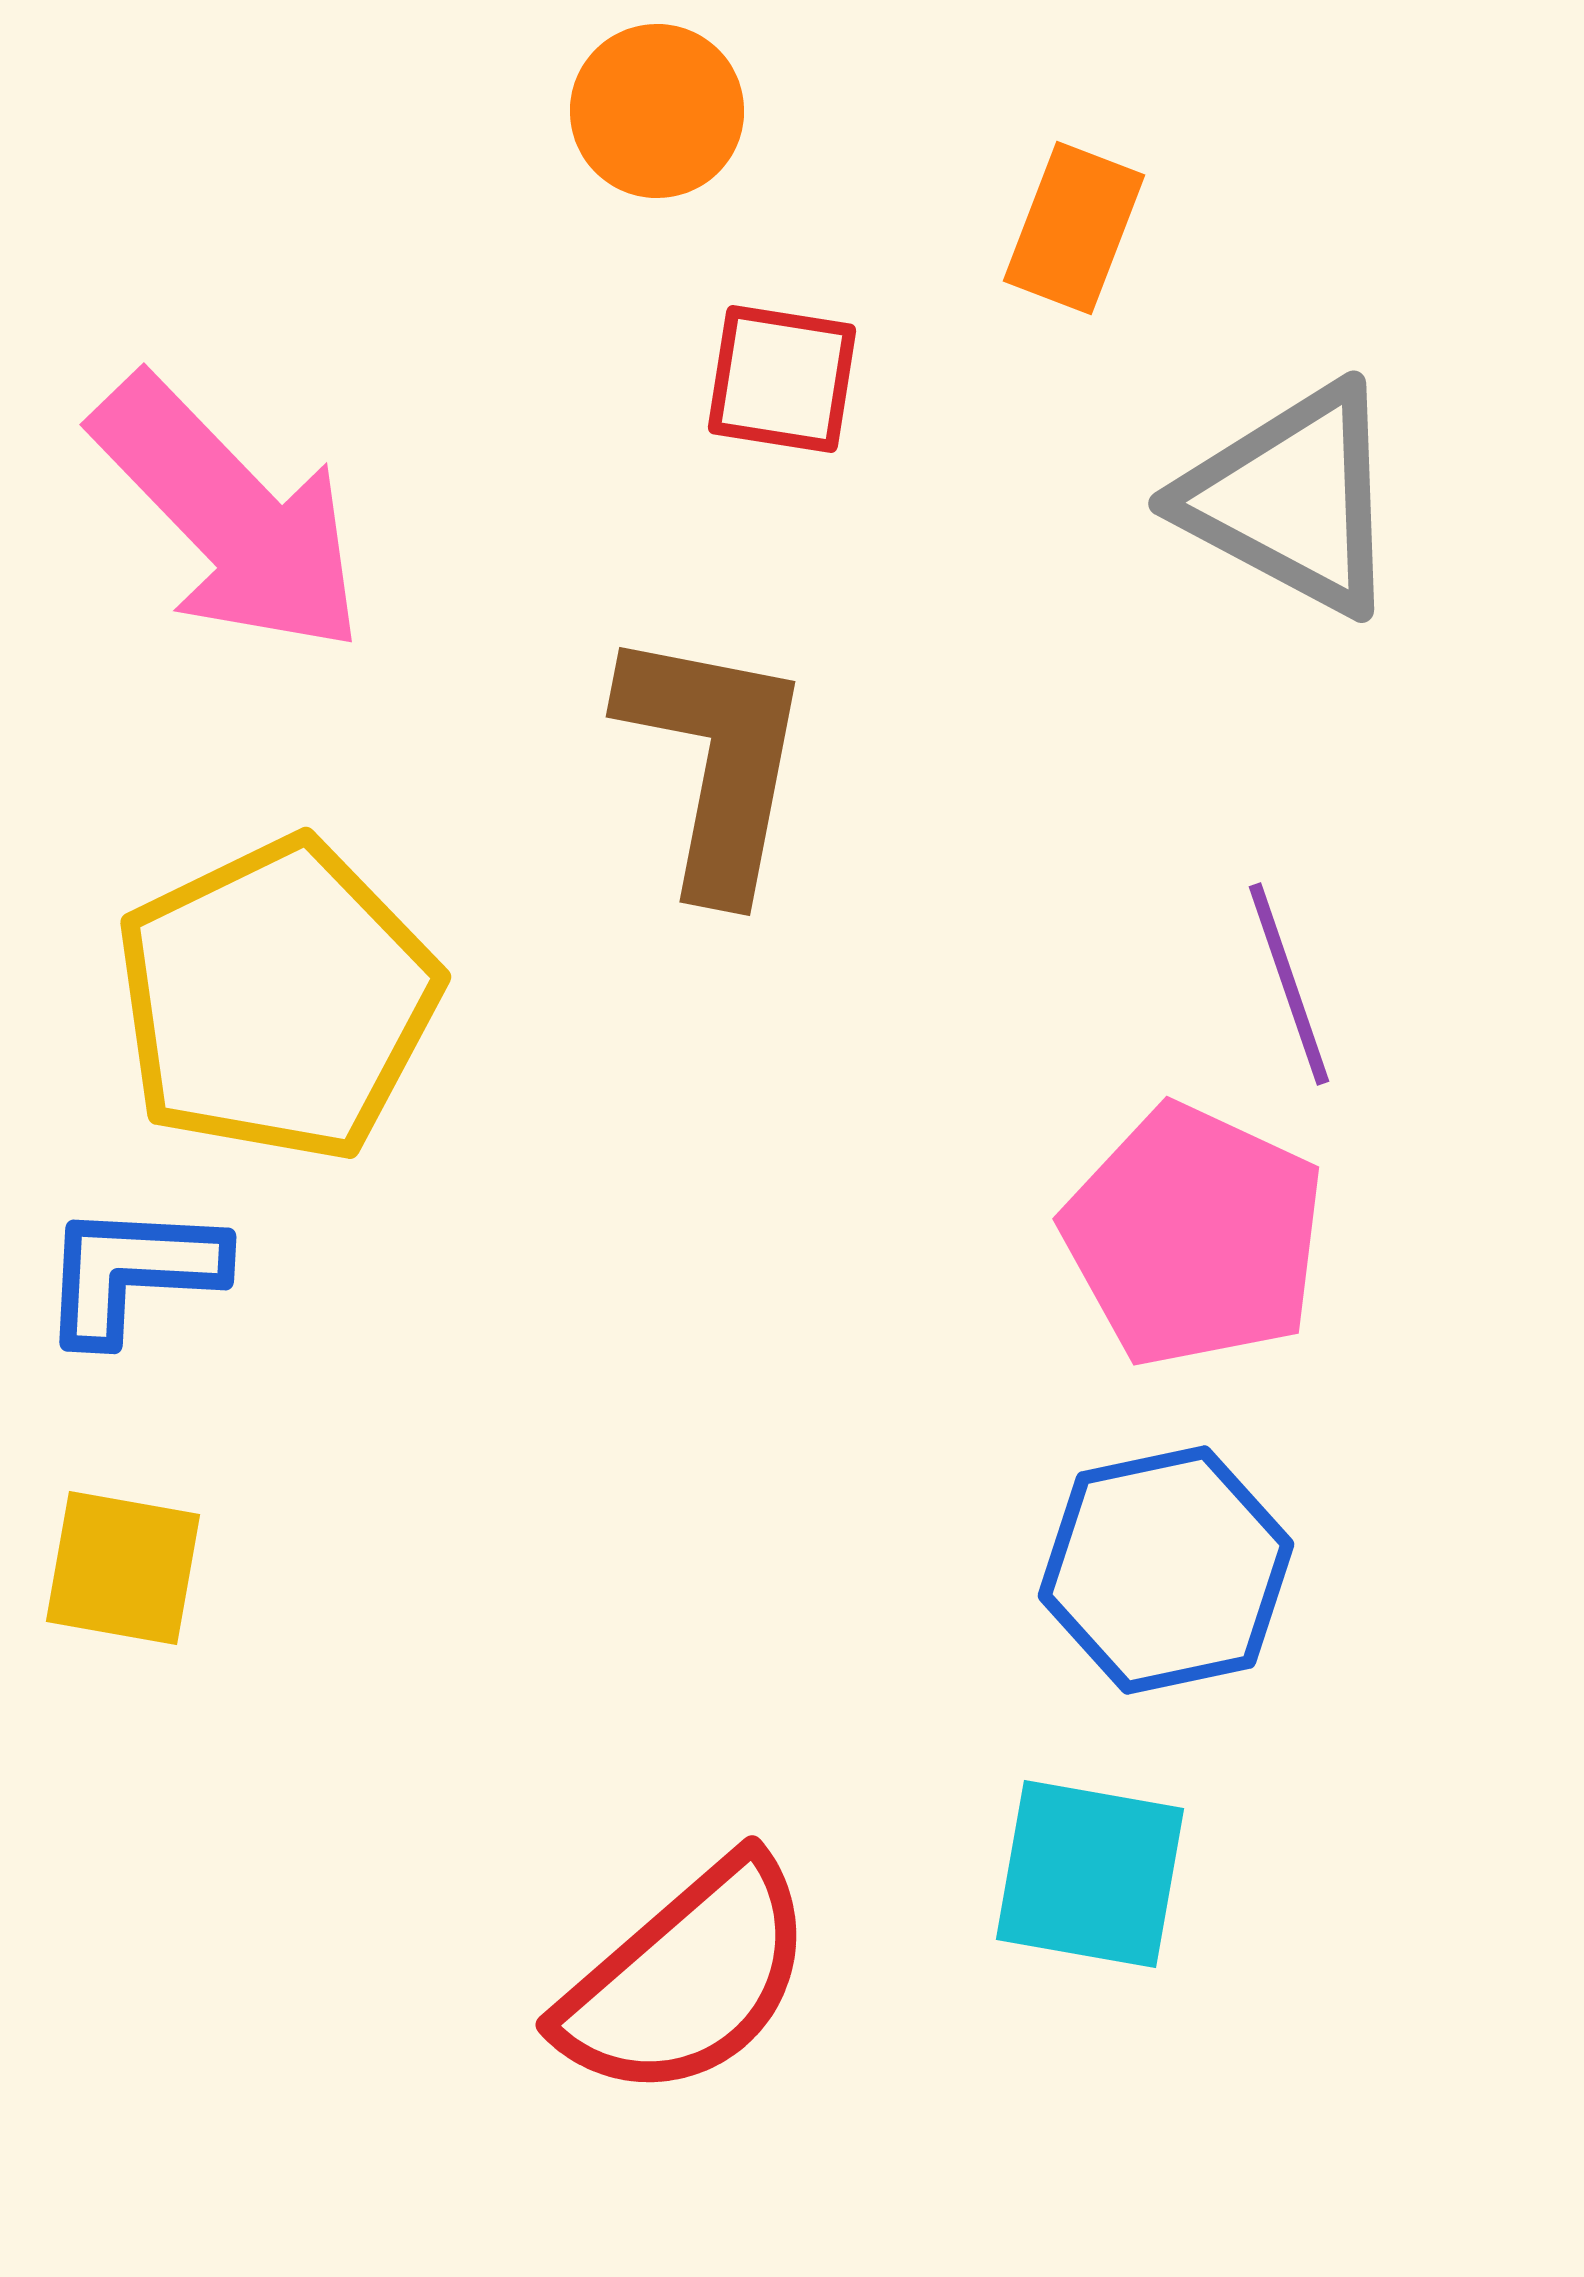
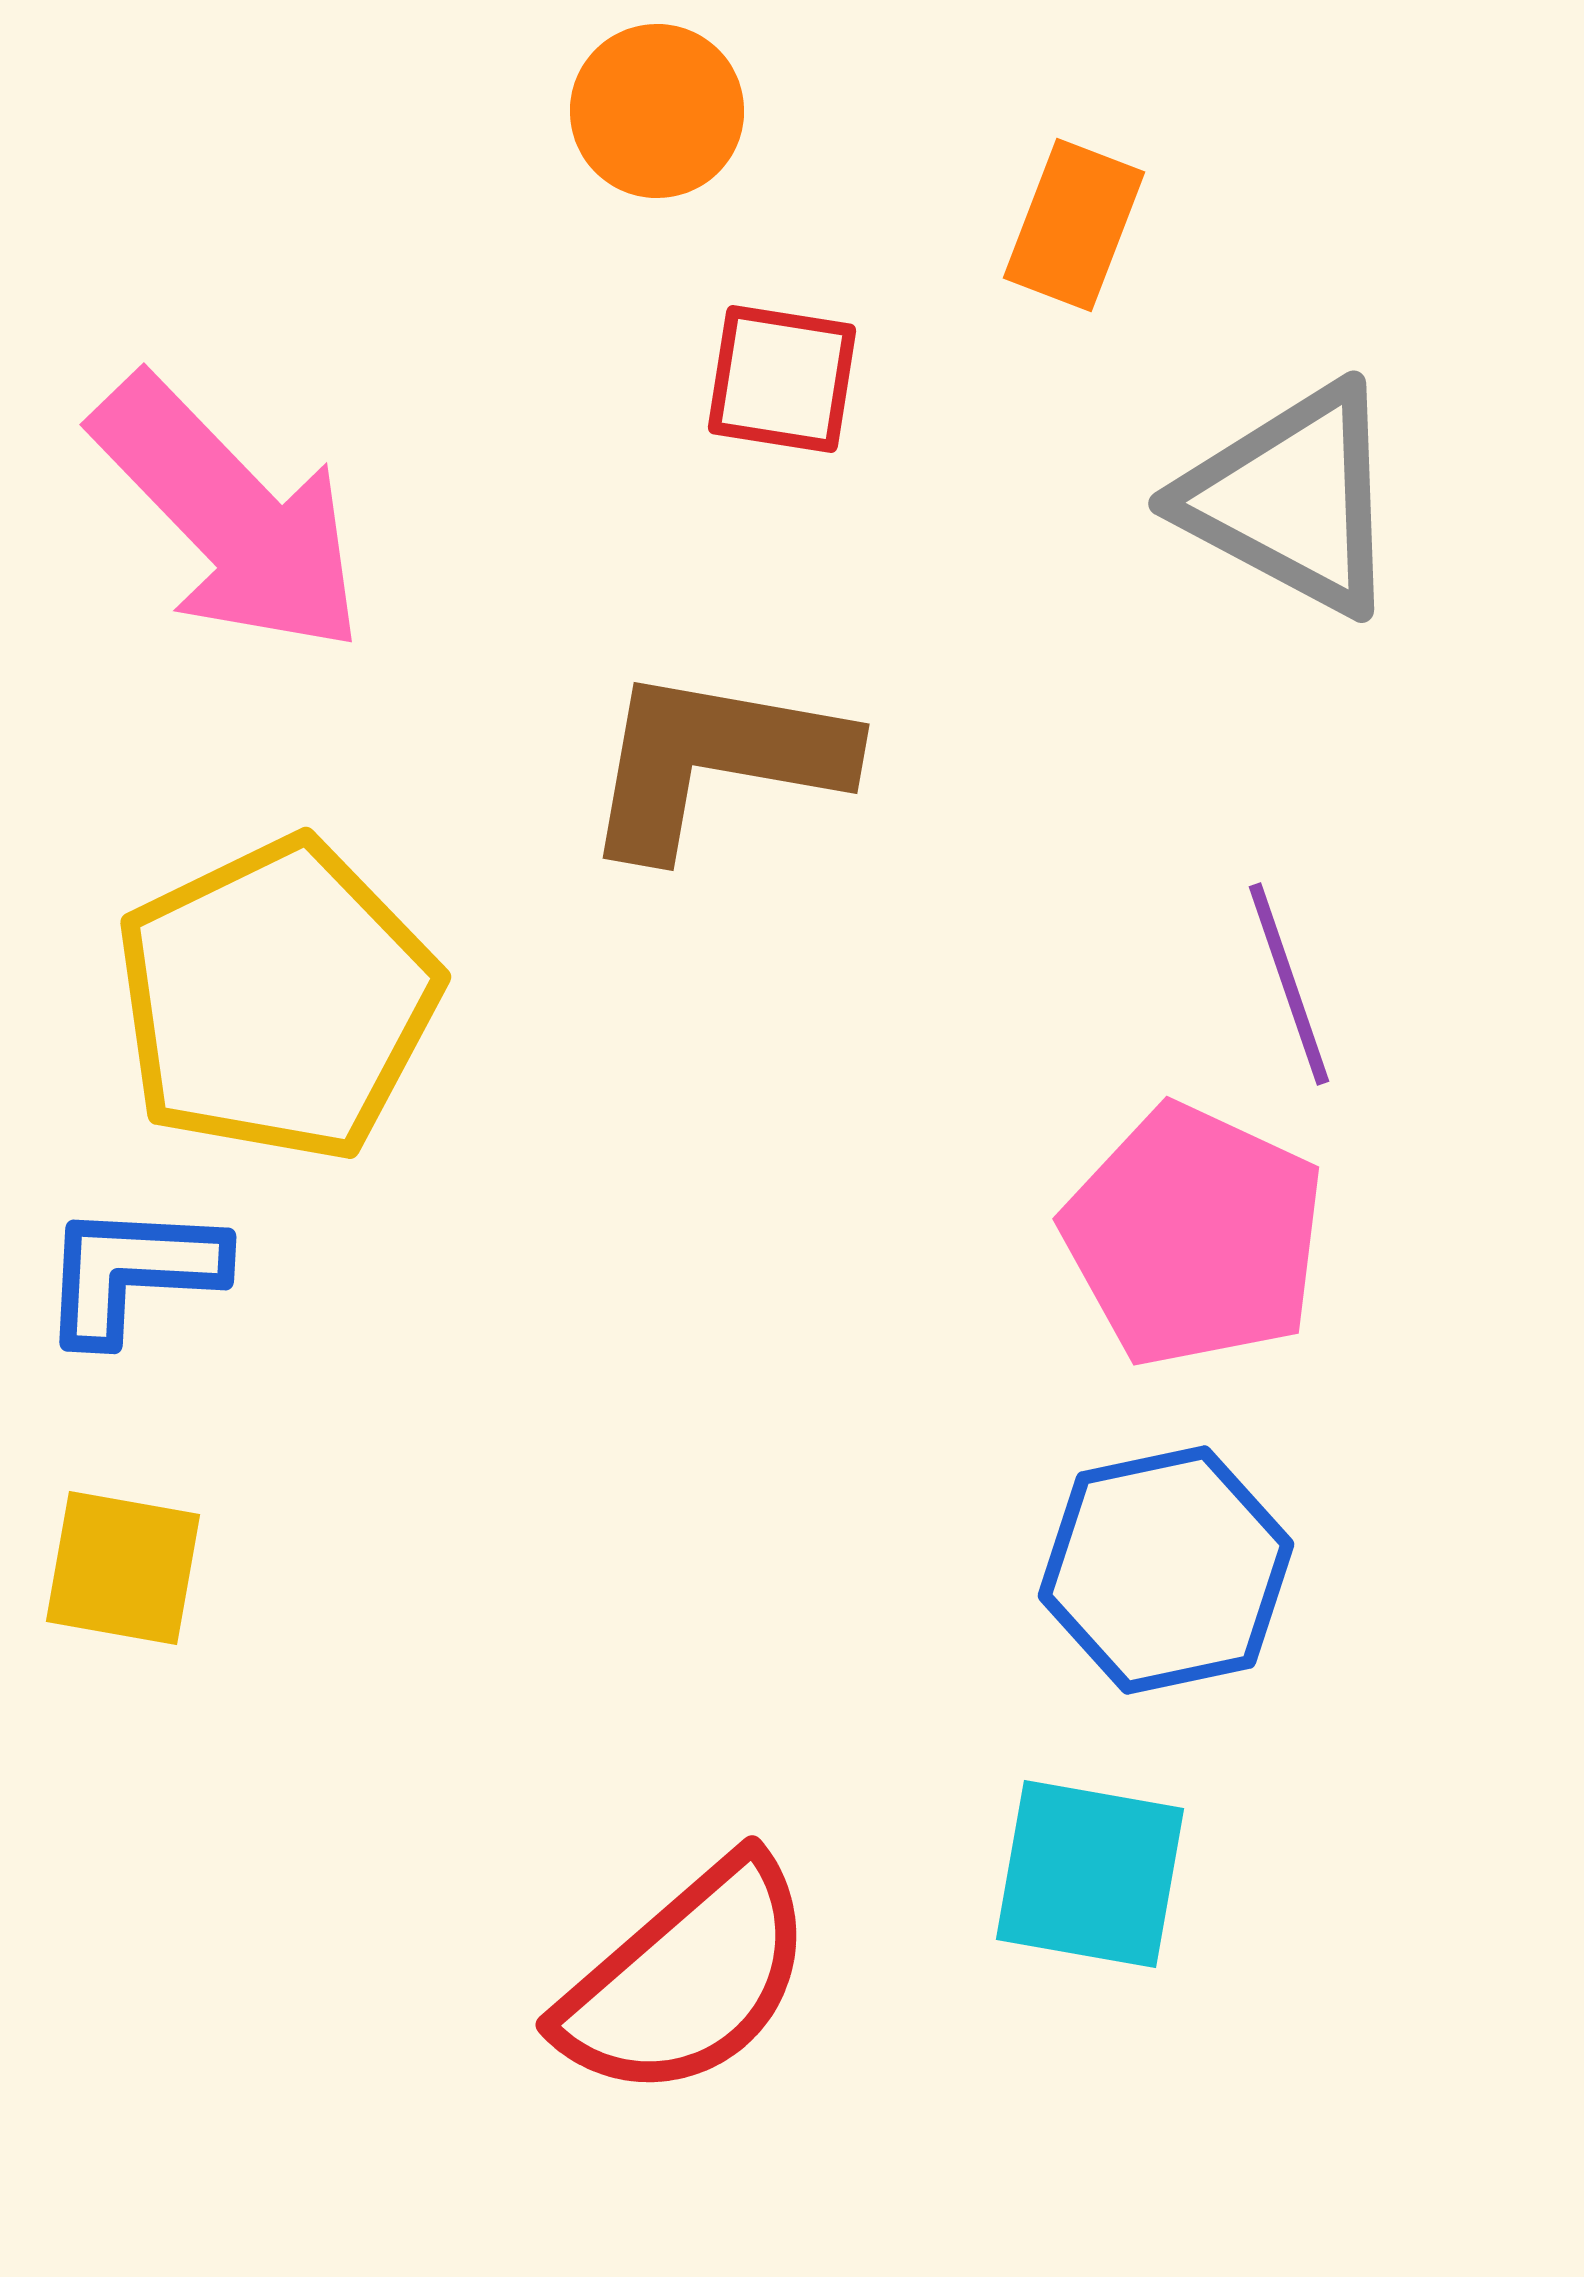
orange rectangle: moved 3 px up
brown L-shape: rotated 91 degrees counterclockwise
